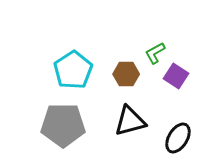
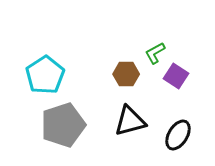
cyan pentagon: moved 28 px left, 5 px down
gray pentagon: rotated 18 degrees counterclockwise
black ellipse: moved 3 px up
